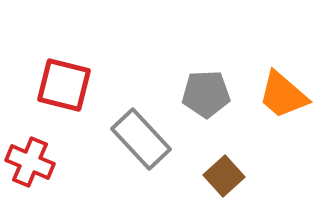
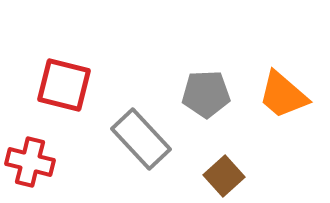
red cross: rotated 9 degrees counterclockwise
